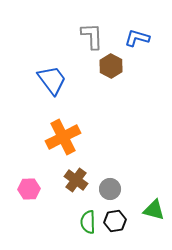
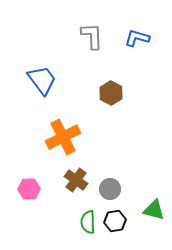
brown hexagon: moved 27 px down
blue trapezoid: moved 10 px left
